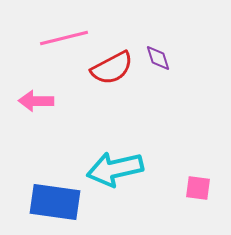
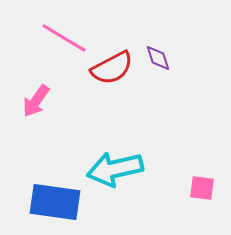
pink line: rotated 45 degrees clockwise
pink arrow: rotated 56 degrees counterclockwise
pink square: moved 4 px right
